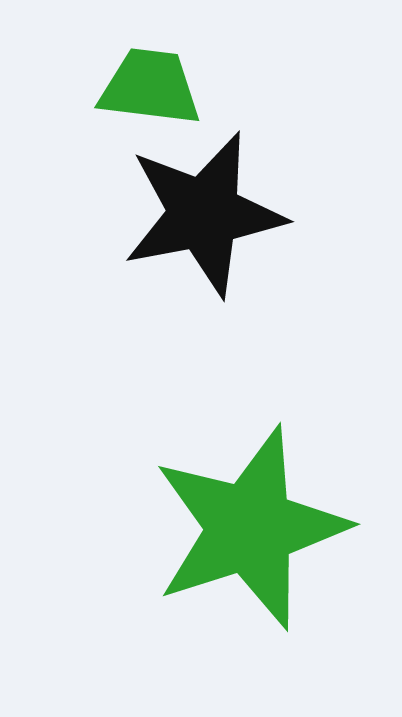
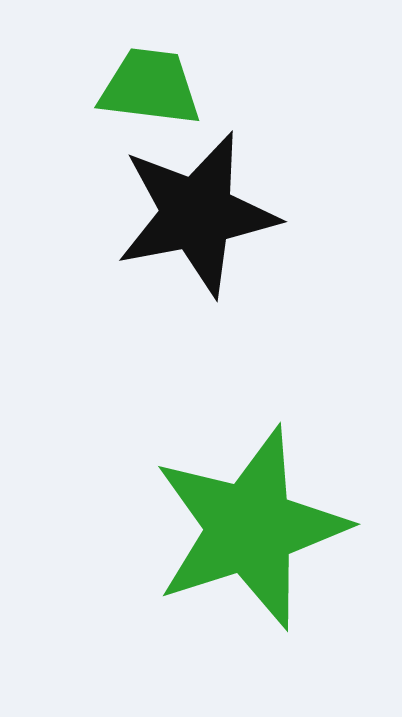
black star: moved 7 px left
